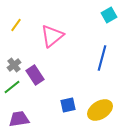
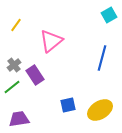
pink triangle: moved 1 px left, 5 px down
